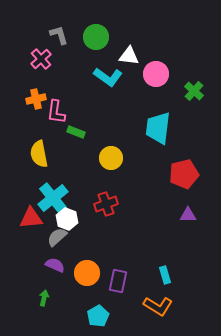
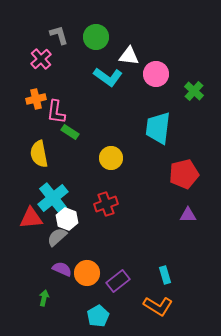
green rectangle: moved 6 px left; rotated 12 degrees clockwise
purple semicircle: moved 7 px right, 4 px down
purple rectangle: rotated 40 degrees clockwise
